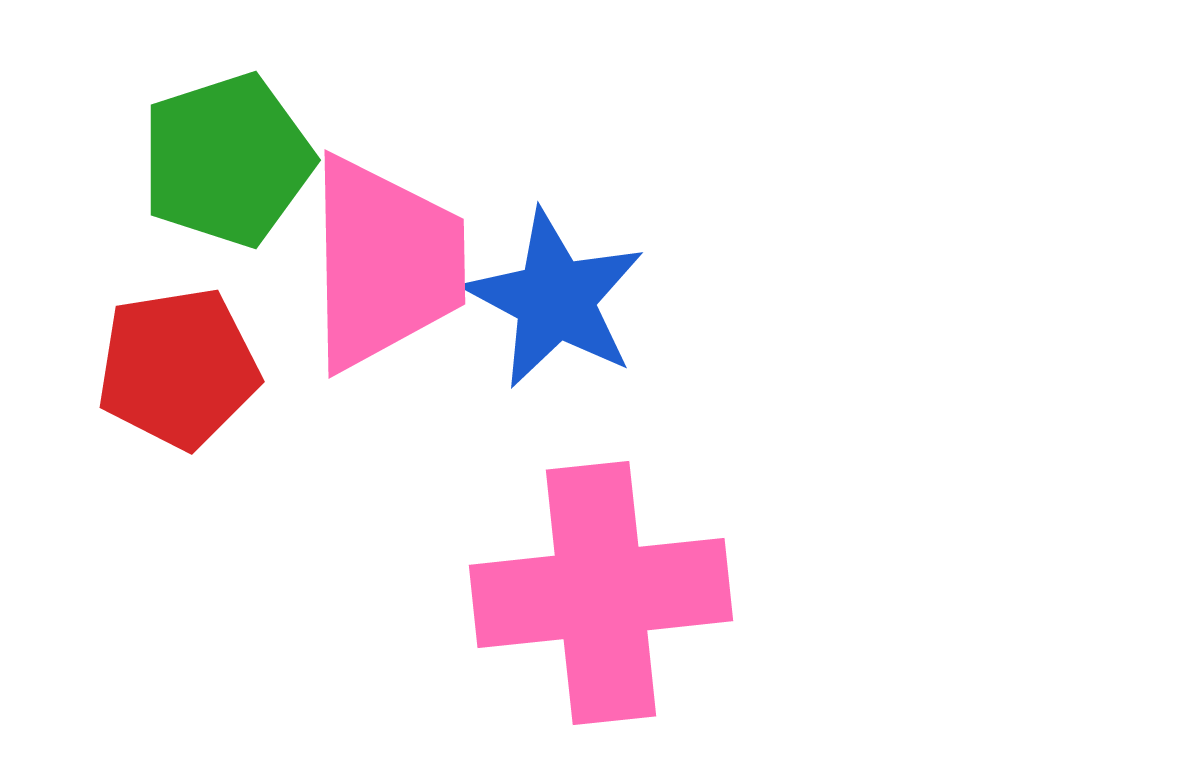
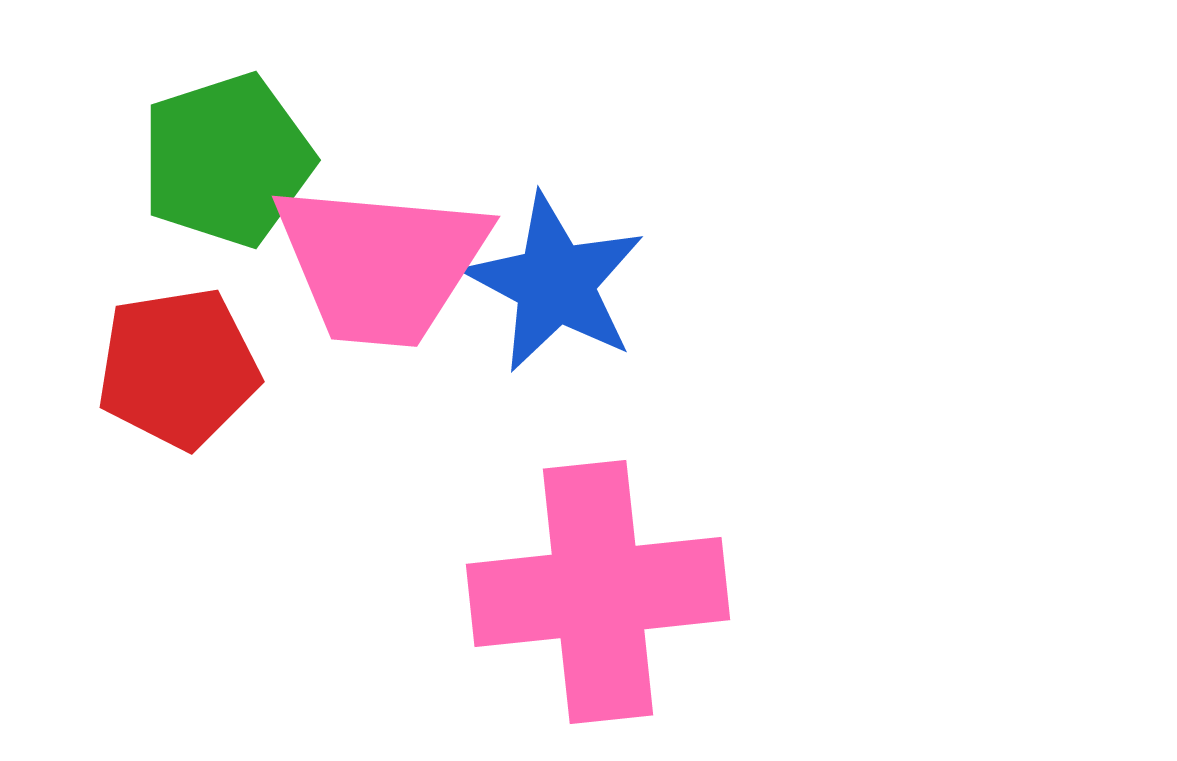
pink trapezoid: moved 4 px left, 1 px down; rotated 96 degrees clockwise
blue star: moved 16 px up
pink cross: moved 3 px left, 1 px up
